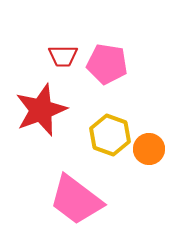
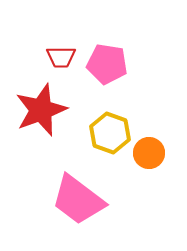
red trapezoid: moved 2 px left, 1 px down
yellow hexagon: moved 2 px up
orange circle: moved 4 px down
pink trapezoid: moved 2 px right
